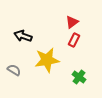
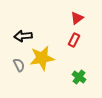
red triangle: moved 5 px right, 4 px up
black arrow: rotated 24 degrees counterclockwise
yellow star: moved 5 px left, 2 px up
gray semicircle: moved 5 px right, 5 px up; rotated 32 degrees clockwise
